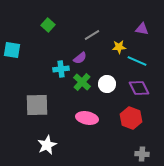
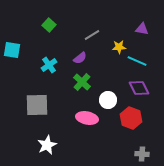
green square: moved 1 px right
cyan cross: moved 12 px left, 4 px up; rotated 28 degrees counterclockwise
white circle: moved 1 px right, 16 px down
